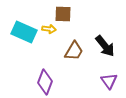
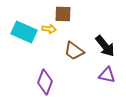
brown trapezoid: rotated 95 degrees clockwise
purple triangle: moved 2 px left, 6 px up; rotated 42 degrees counterclockwise
